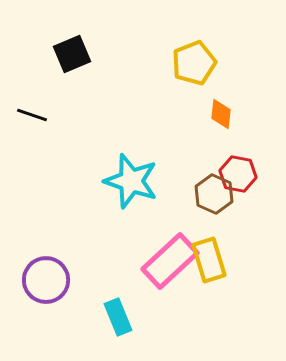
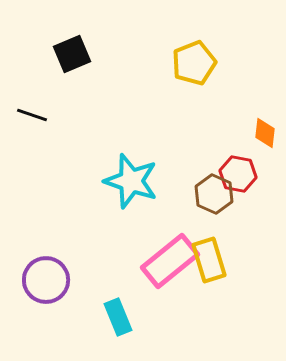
orange diamond: moved 44 px right, 19 px down
pink rectangle: rotated 4 degrees clockwise
